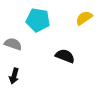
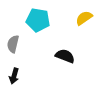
gray semicircle: rotated 96 degrees counterclockwise
